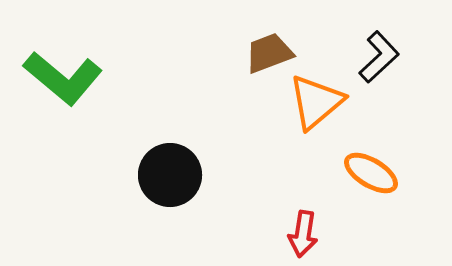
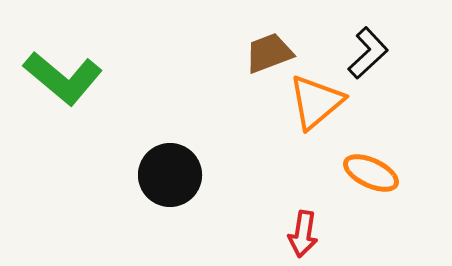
black L-shape: moved 11 px left, 4 px up
orange ellipse: rotated 6 degrees counterclockwise
